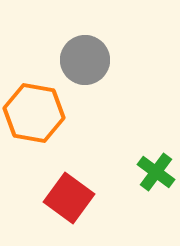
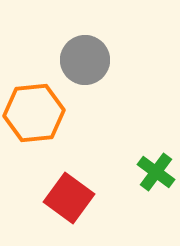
orange hexagon: rotated 16 degrees counterclockwise
